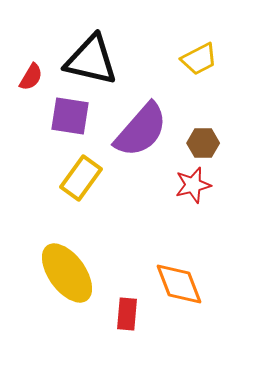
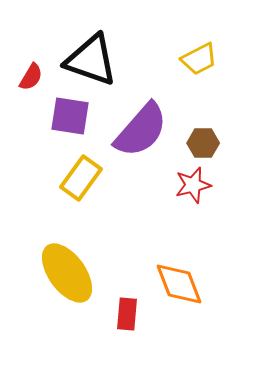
black triangle: rotated 6 degrees clockwise
